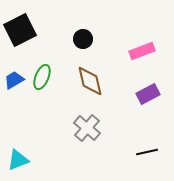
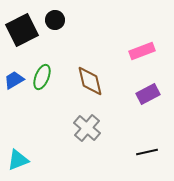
black square: moved 2 px right
black circle: moved 28 px left, 19 px up
